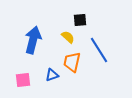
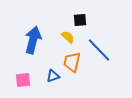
blue line: rotated 12 degrees counterclockwise
blue triangle: moved 1 px right, 1 px down
